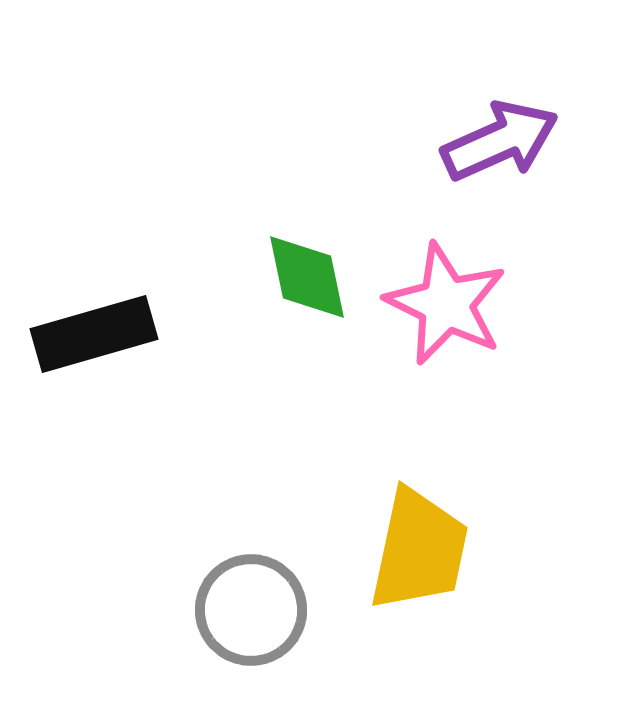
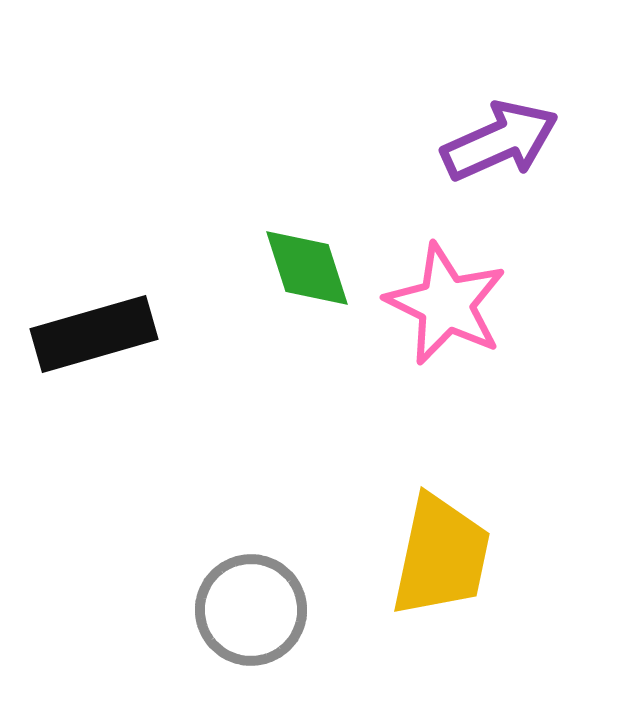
green diamond: moved 9 px up; rotated 6 degrees counterclockwise
yellow trapezoid: moved 22 px right, 6 px down
